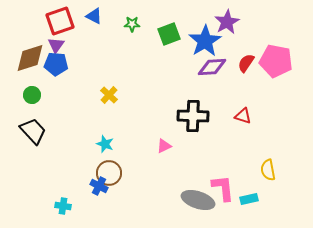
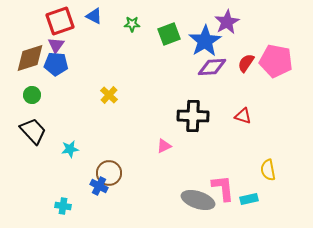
cyan star: moved 35 px left, 5 px down; rotated 30 degrees counterclockwise
